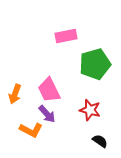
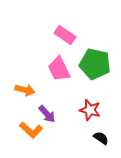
pink rectangle: moved 1 px left, 1 px up; rotated 45 degrees clockwise
green pentagon: rotated 28 degrees clockwise
pink trapezoid: moved 10 px right, 21 px up
orange arrow: moved 10 px right, 4 px up; rotated 96 degrees counterclockwise
orange L-shape: rotated 15 degrees clockwise
black semicircle: moved 1 px right, 3 px up
